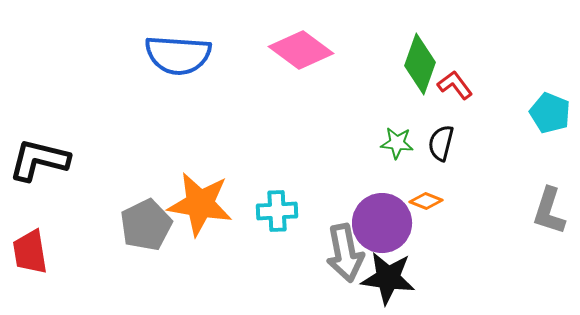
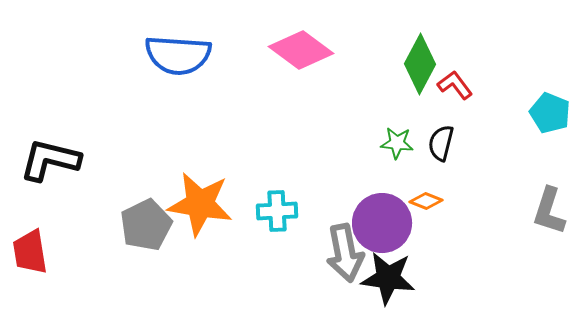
green diamond: rotated 8 degrees clockwise
black L-shape: moved 11 px right
